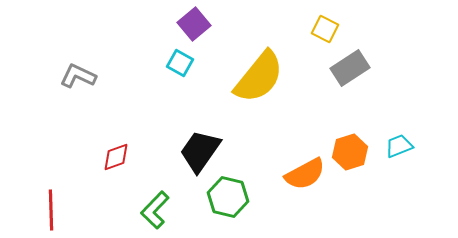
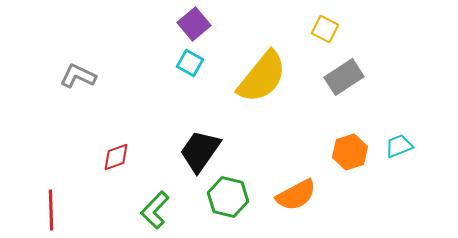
cyan square: moved 10 px right
gray rectangle: moved 6 px left, 9 px down
yellow semicircle: moved 3 px right
orange semicircle: moved 9 px left, 21 px down
